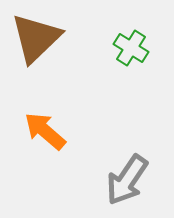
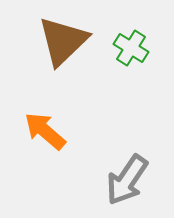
brown triangle: moved 27 px right, 3 px down
